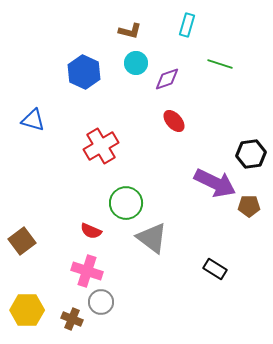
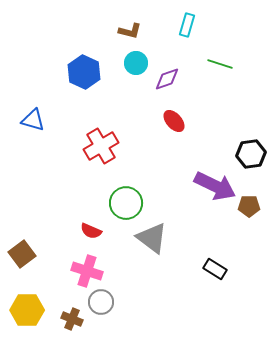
purple arrow: moved 3 px down
brown square: moved 13 px down
